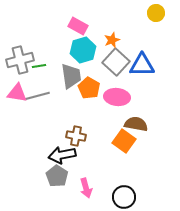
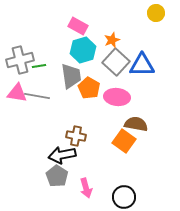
gray line: rotated 25 degrees clockwise
